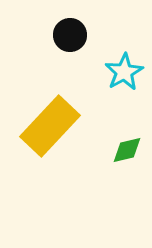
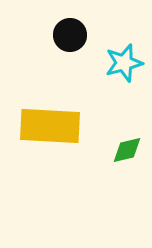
cyan star: moved 9 px up; rotated 15 degrees clockwise
yellow rectangle: rotated 50 degrees clockwise
